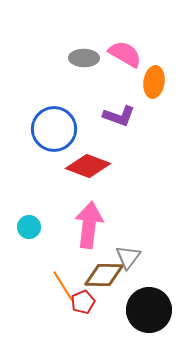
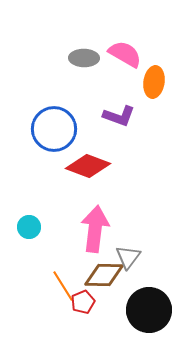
pink arrow: moved 6 px right, 4 px down
